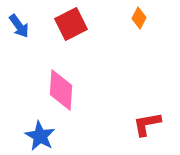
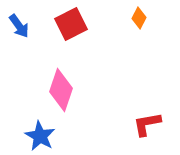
pink diamond: rotated 15 degrees clockwise
